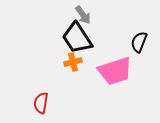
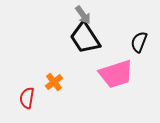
black trapezoid: moved 8 px right
orange cross: moved 19 px left, 20 px down; rotated 24 degrees counterclockwise
pink trapezoid: moved 1 px right, 3 px down
red semicircle: moved 14 px left, 5 px up
